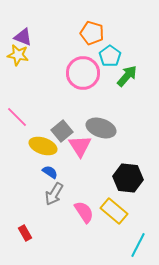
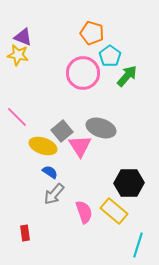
black hexagon: moved 1 px right, 5 px down; rotated 8 degrees counterclockwise
gray arrow: rotated 10 degrees clockwise
pink semicircle: rotated 15 degrees clockwise
red rectangle: rotated 21 degrees clockwise
cyan line: rotated 10 degrees counterclockwise
